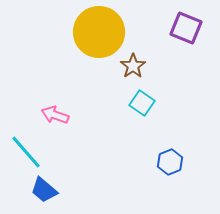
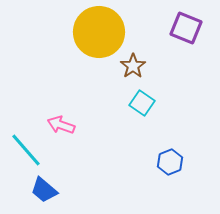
pink arrow: moved 6 px right, 10 px down
cyan line: moved 2 px up
